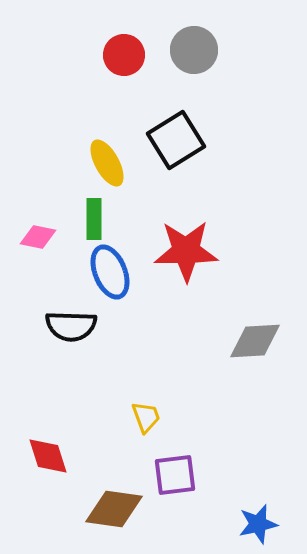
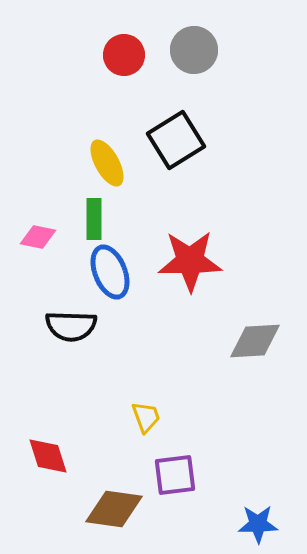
red star: moved 4 px right, 10 px down
blue star: rotated 12 degrees clockwise
